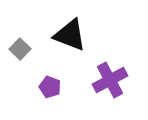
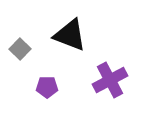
purple pentagon: moved 3 px left; rotated 20 degrees counterclockwise
